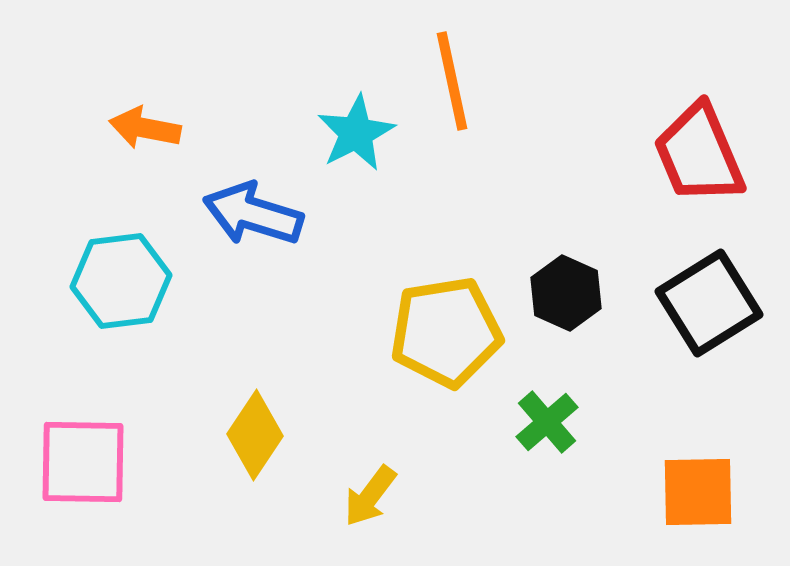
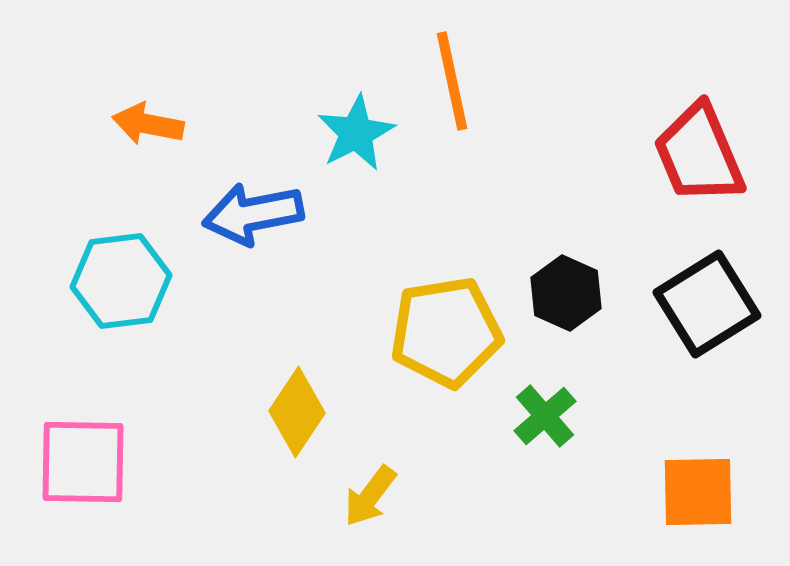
orange arrow: moved 3 px right, 4 px up
blue arrow: rotated 28 degrees counterclockwise
black square: moved 2 px left, 1 px down
green cross: moved 2 px left, 6 px up
yellow diamond: moved 42 px right, 23 px up
